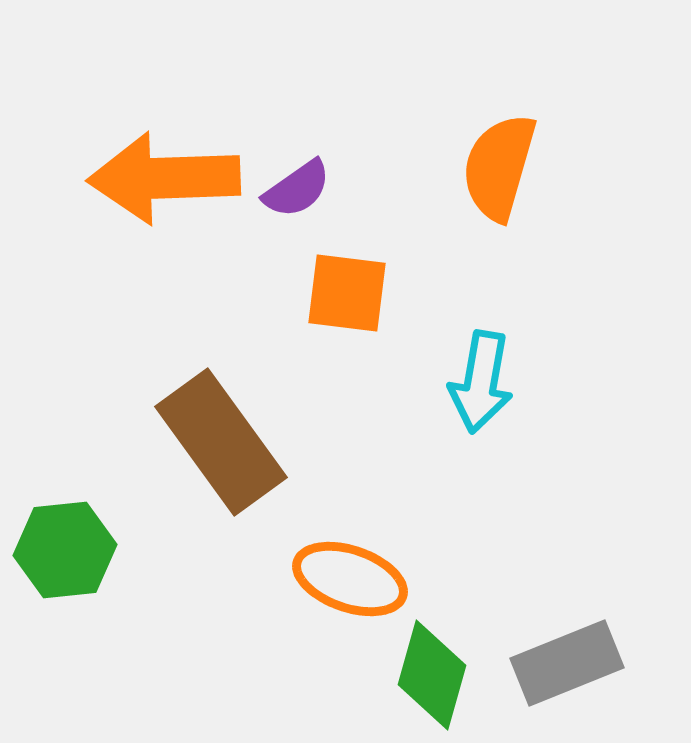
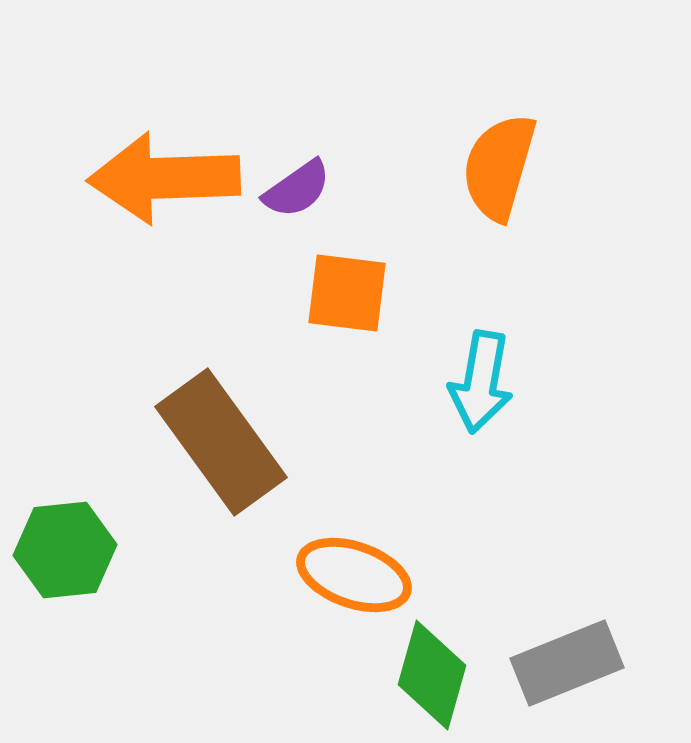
orange ellipse: moved 4 px right, 4 px up
